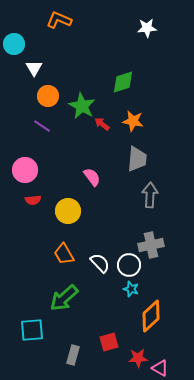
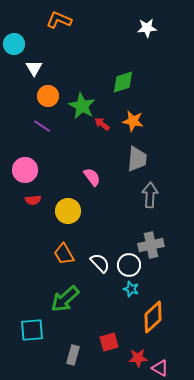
green arrow: moved 1 px right, 1 px down
orange diamond: moved 2 px right, 1 px down
